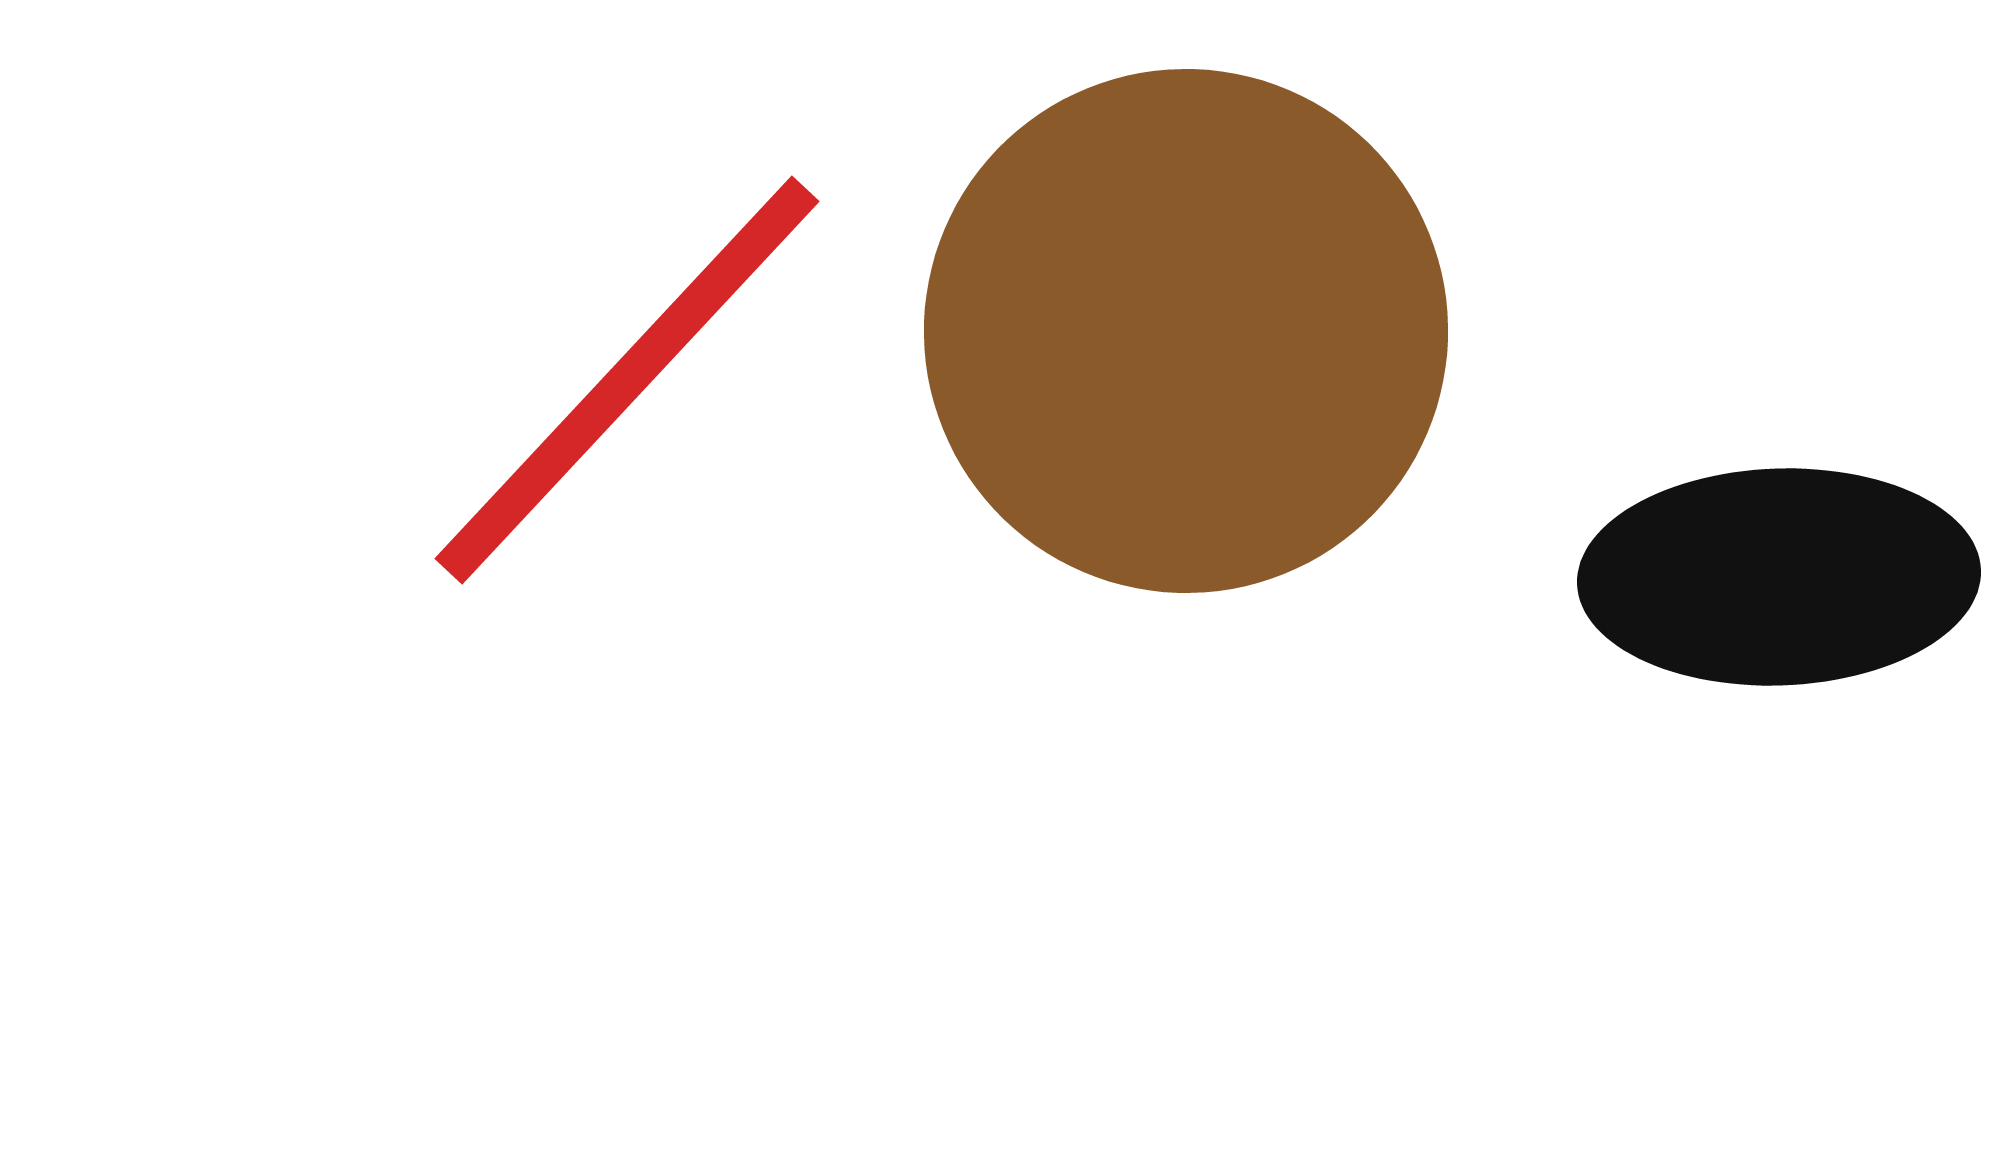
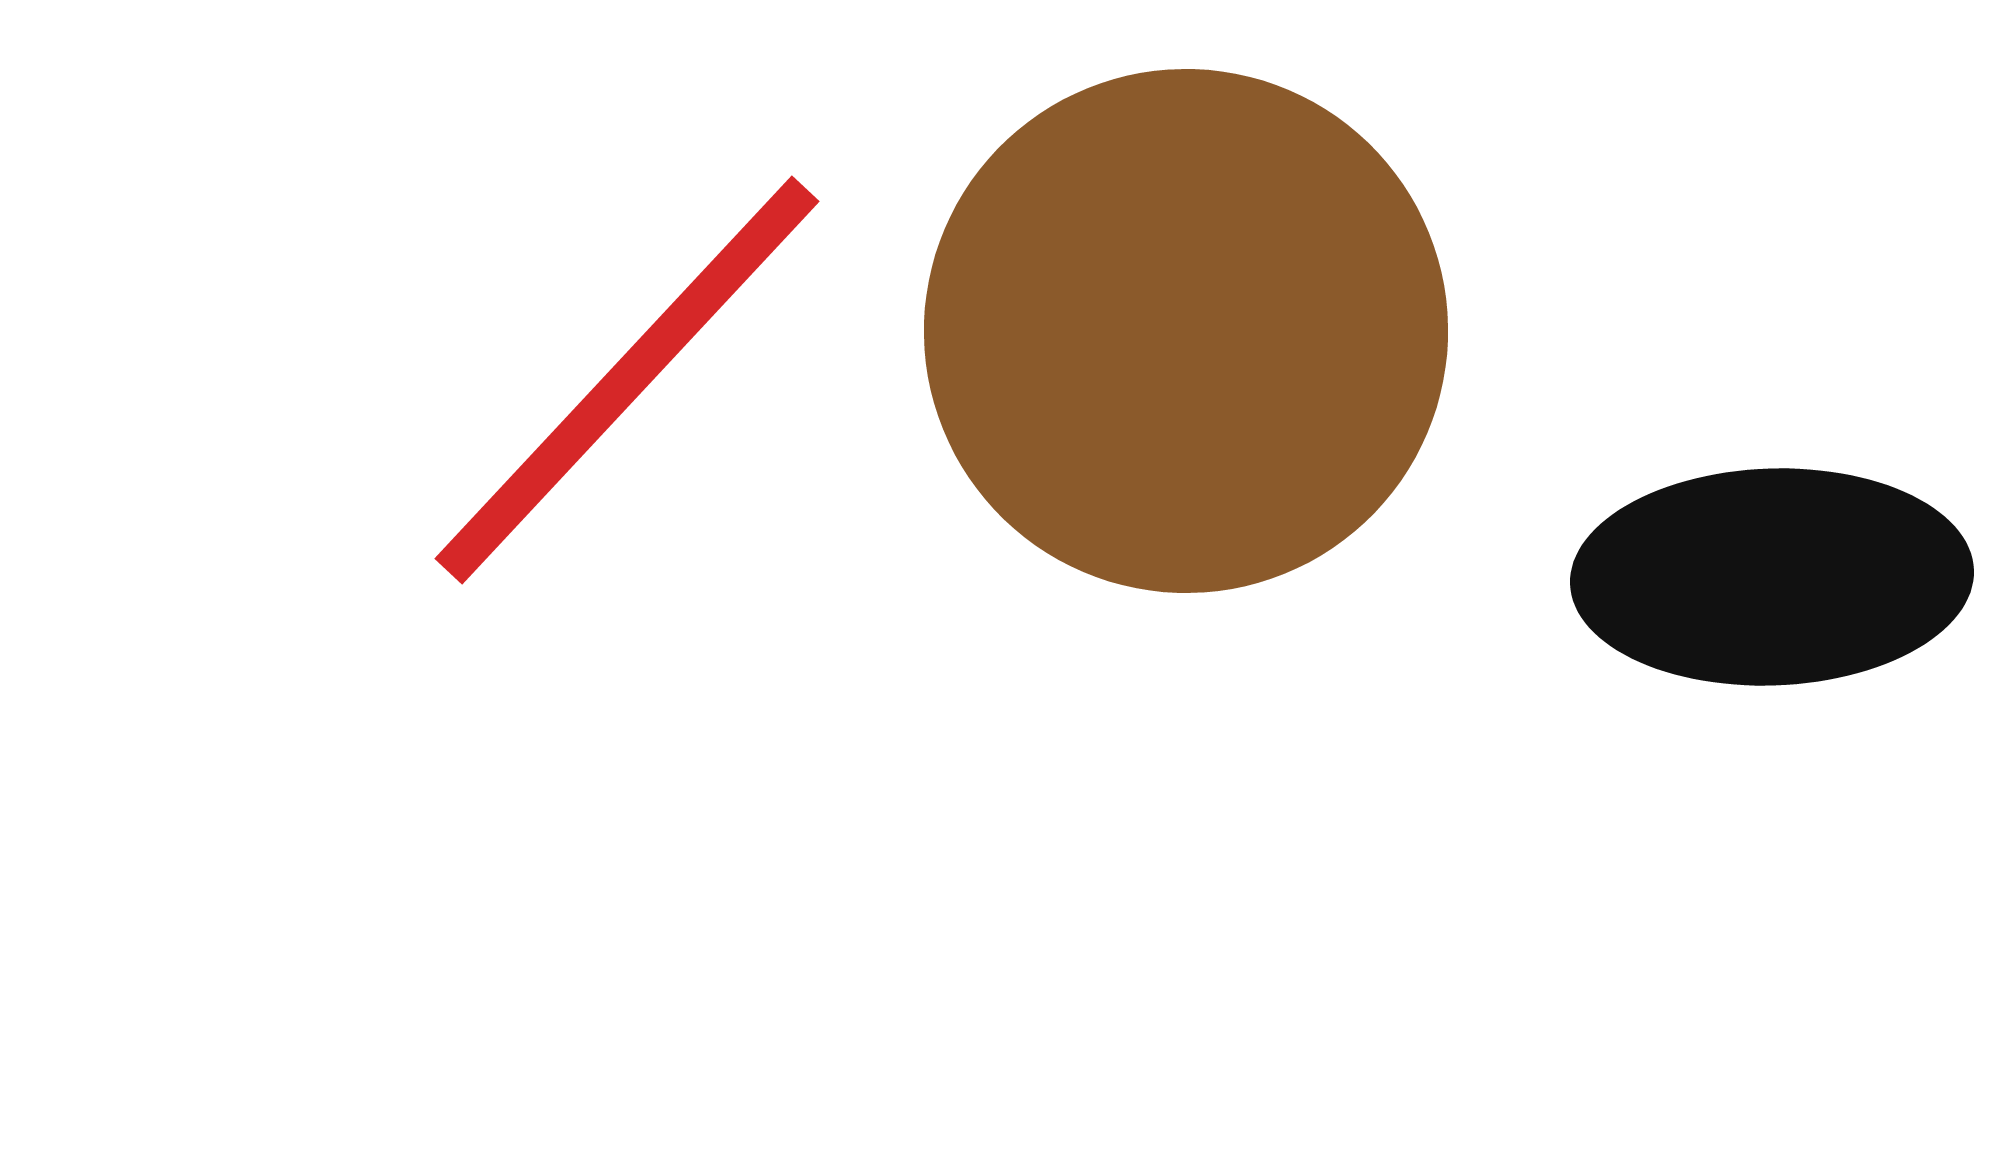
black ellipse: moved 7 px left
